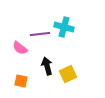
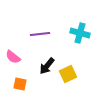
cyan cross: moved 16 px right, 6 px down
pink semicircle: moved 7 px left, 9 px down
black arrow: rotated 126 degrees counterclockwise
orange square: moved 1 px left, 3 px down
